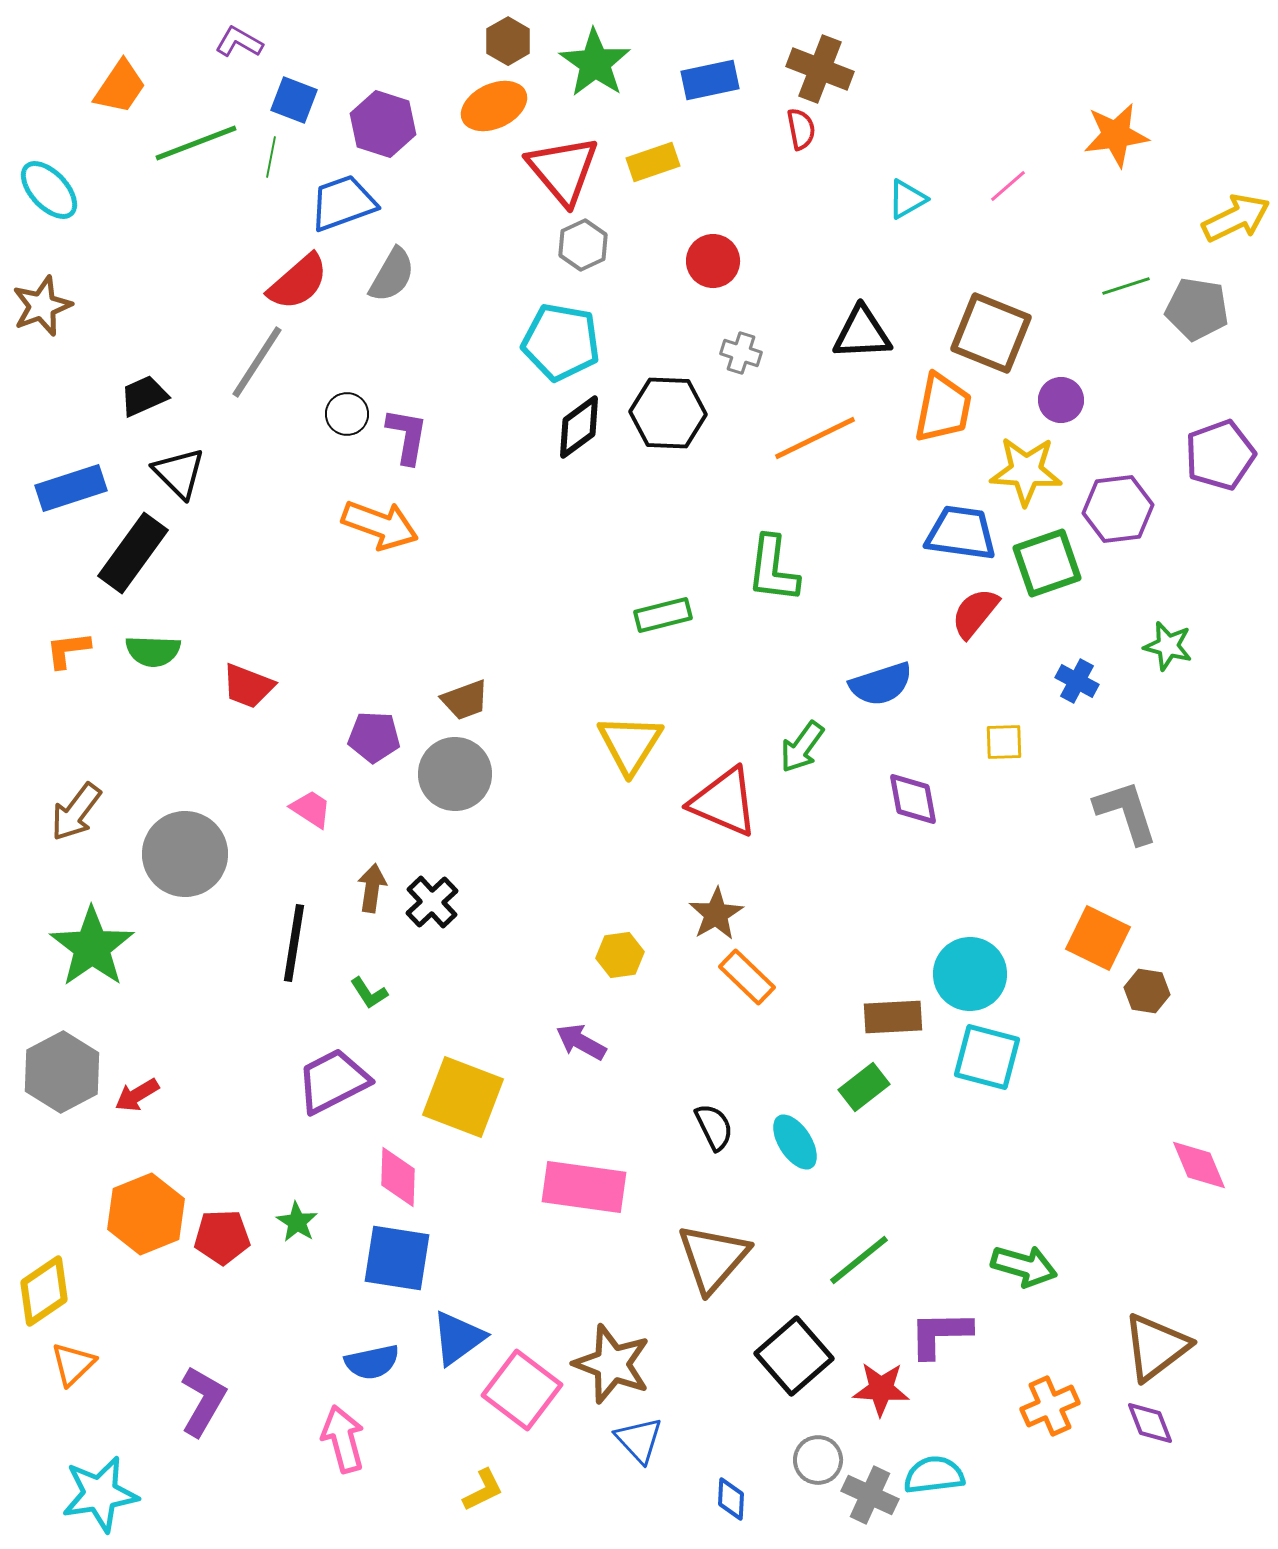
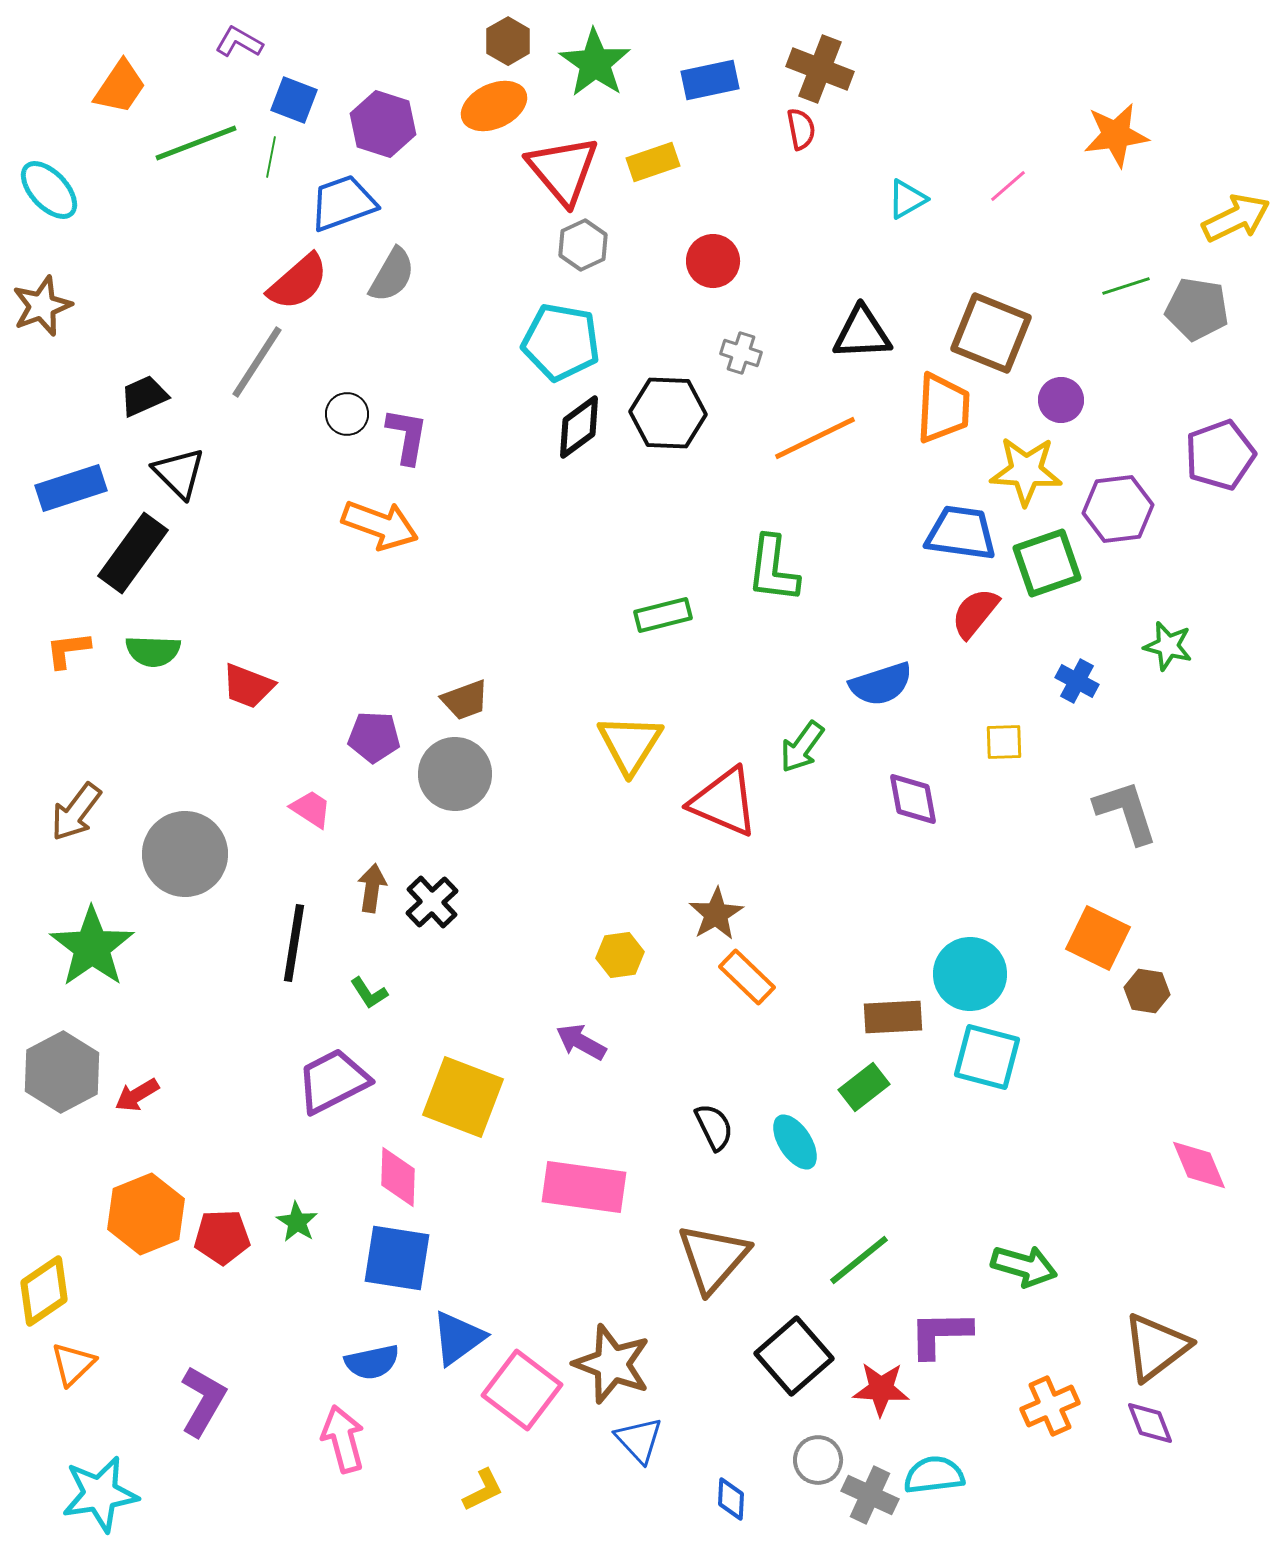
orange trapezoid at (943, 408): rotated 8 degrees counterclockwise
